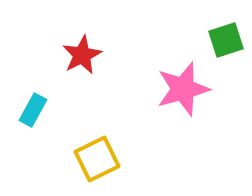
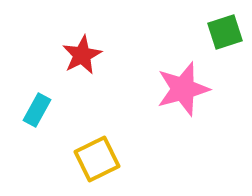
green square: moved 1 px left, 8 px up
cyan rectangle: moved 4 px right
